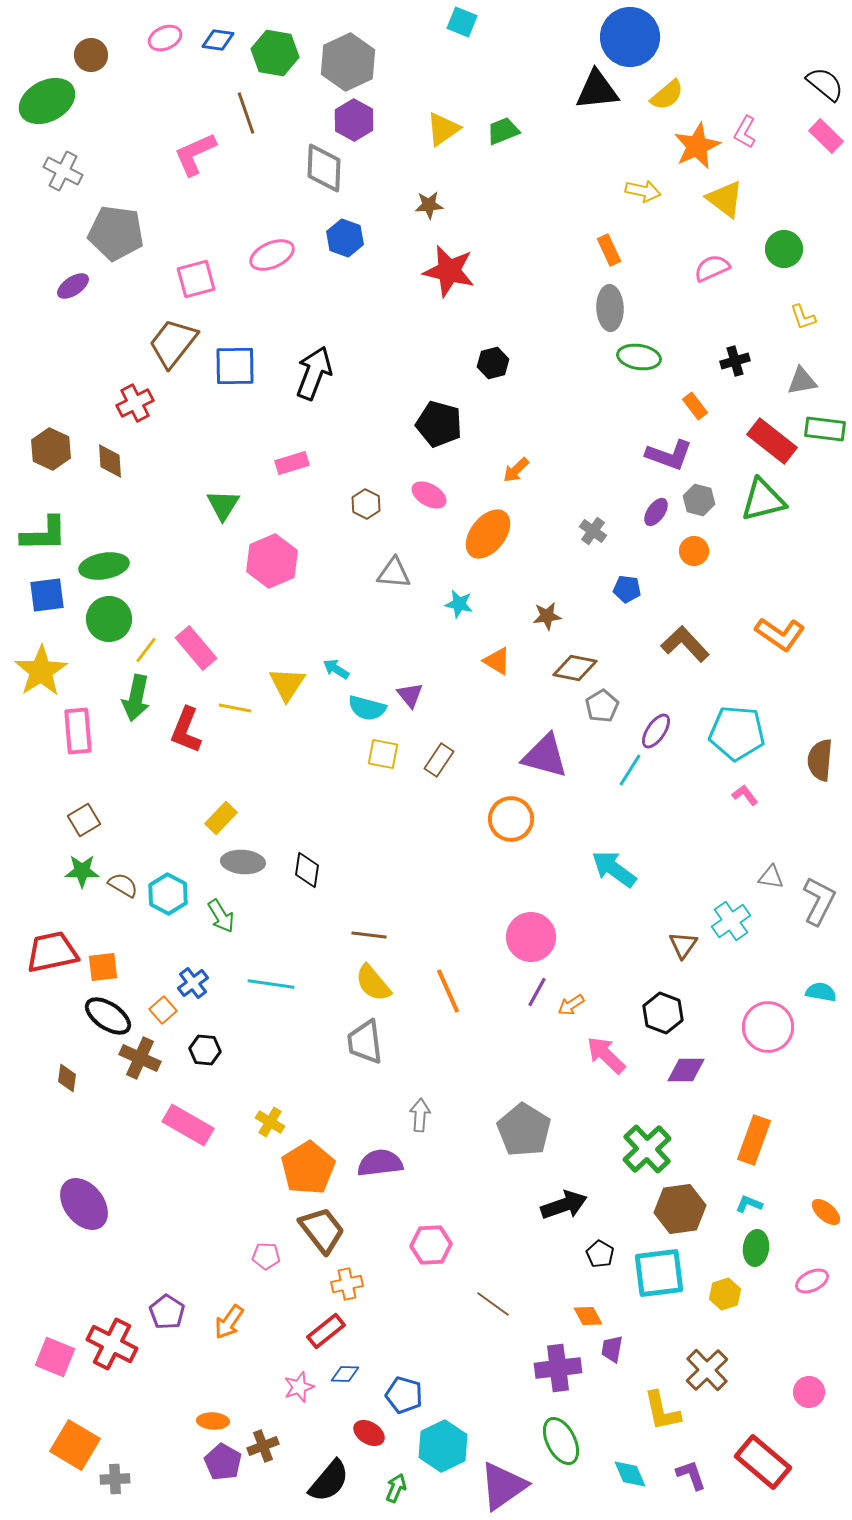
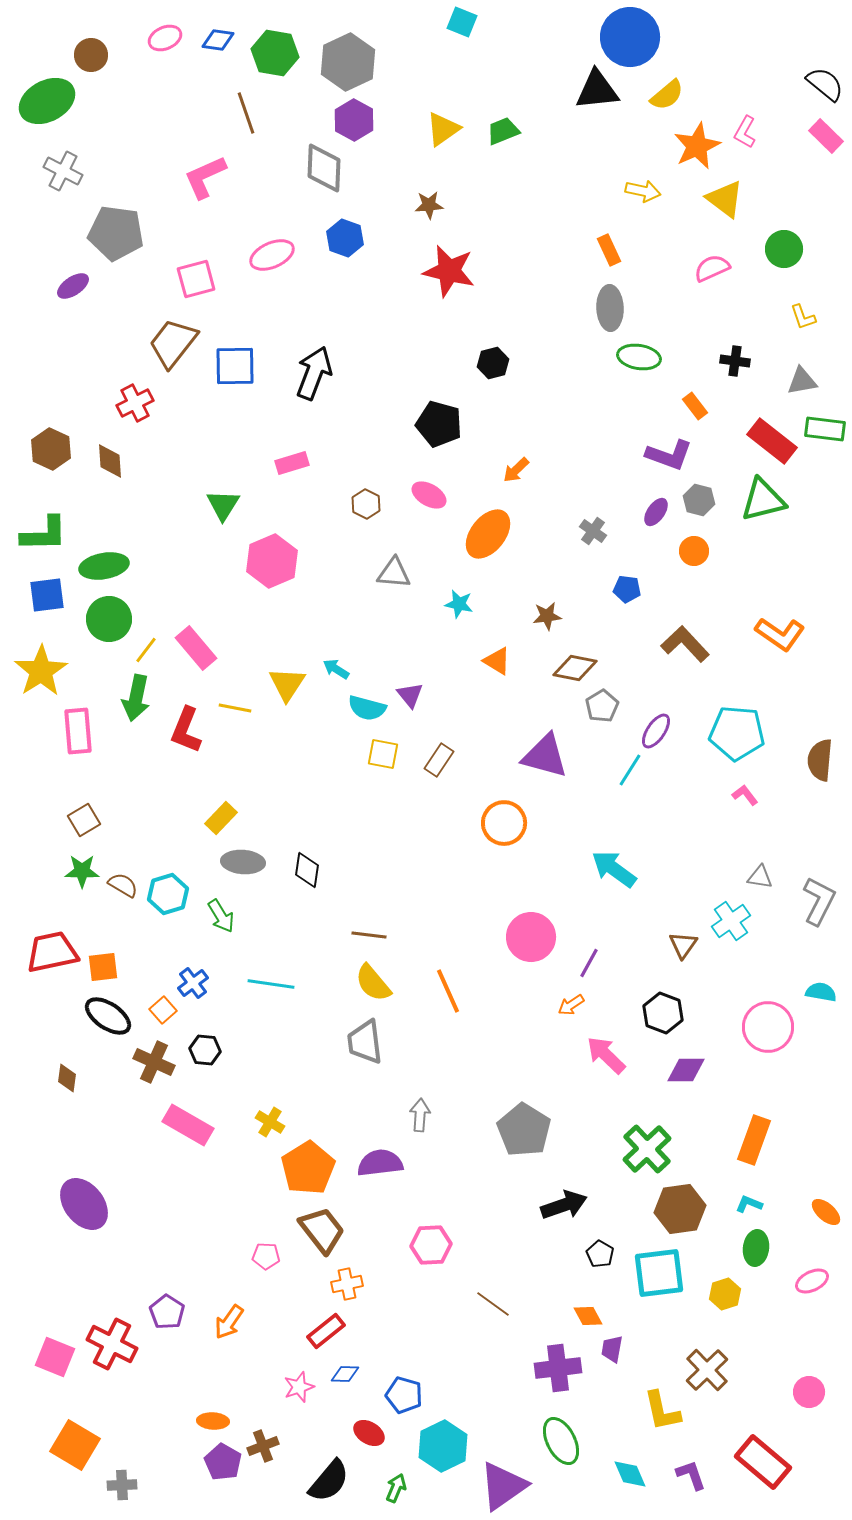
pink L-shape at (195, 154): moved 10 px right, 23 px down
black cross at (735, 361): rotated 24 degrees clockwise
orange circle at (511, 819): moved 7 px left, 4 px down
gray triangle at (771, 877): moved 11 px left
cyan hexagon at (168, 894): rotated 15 degrees clockwise
purple line at (537, 992): moved 52 px right, 29 px up
brown cross at (140, 1058): moved 14 px right, 4 px down
gray cross at (115, 1479): moved 7 px right, 6 px down
